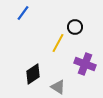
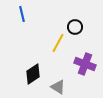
blue line: moved 1 px left, 1 px down; rotated 49 degrees counterclockwise
